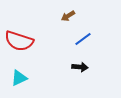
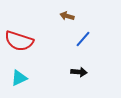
brown arrow: moved 1 px left; rotated 48 degrees clockwise
blue line: rotated 12 degrees counterclockwise
black arrow: moved 1 px left, 5 px down
